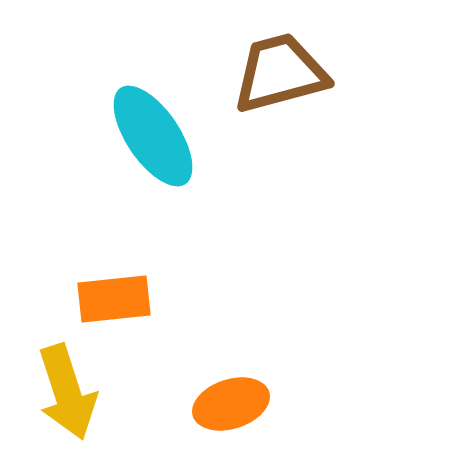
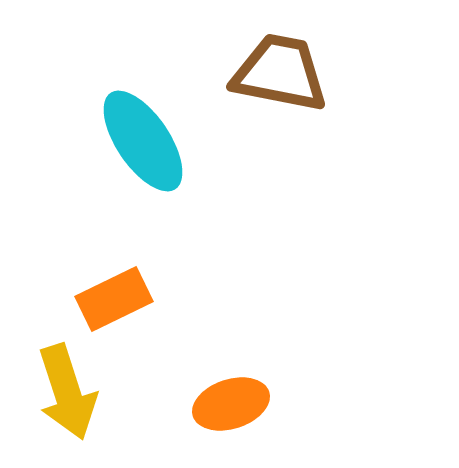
brown trapezoid: rotated 26 degrees clockwise
cyan ellipse: moved 10 px left, 5 px down
orange rectangle: rotated 20 degrees counterclockwise
